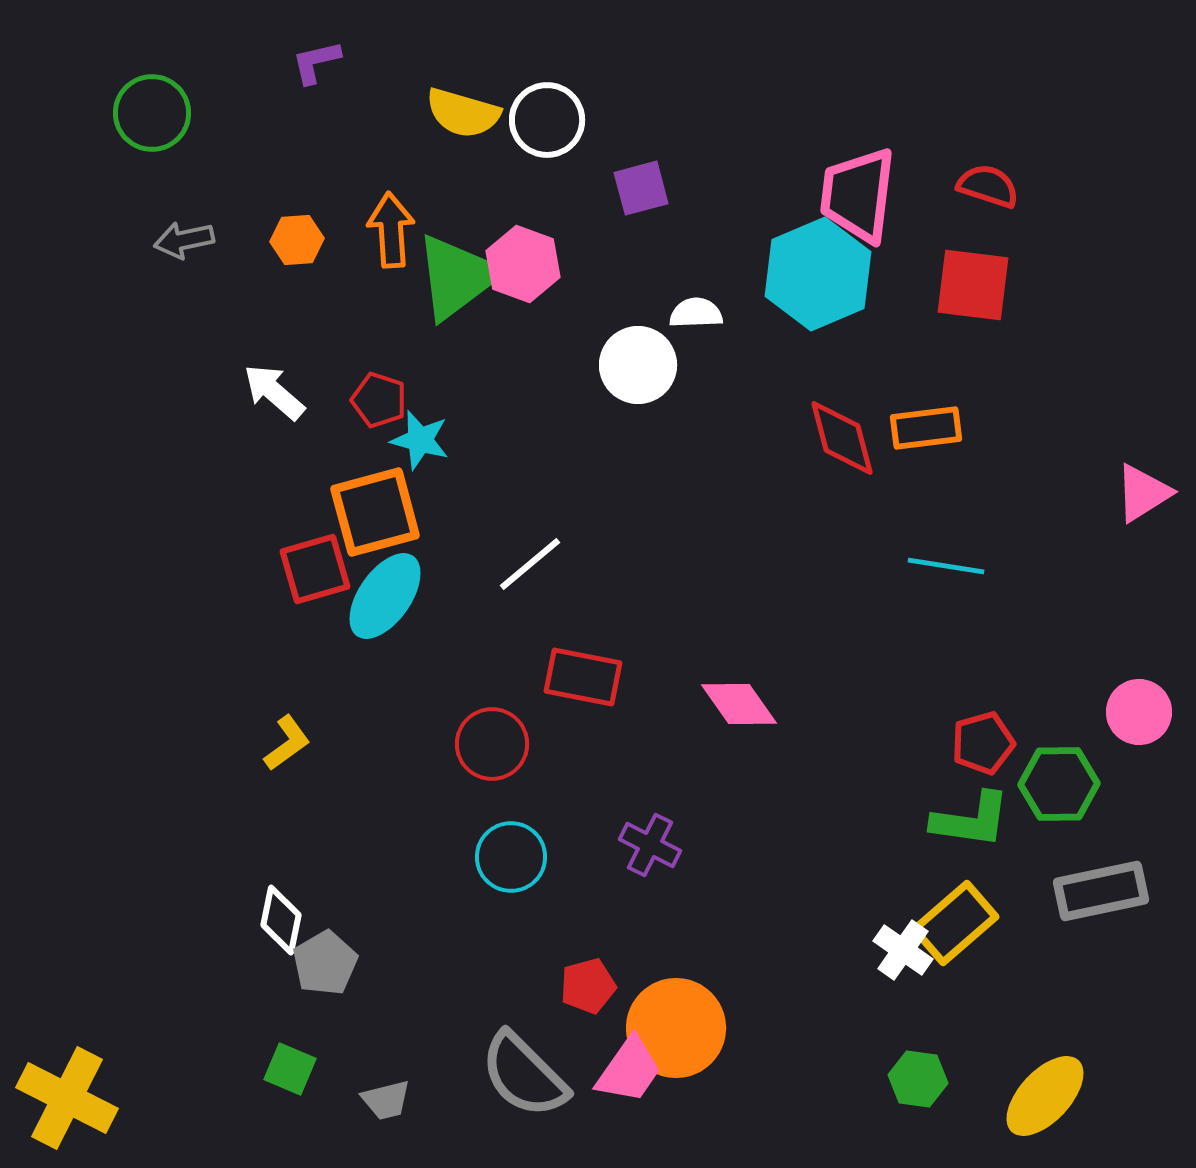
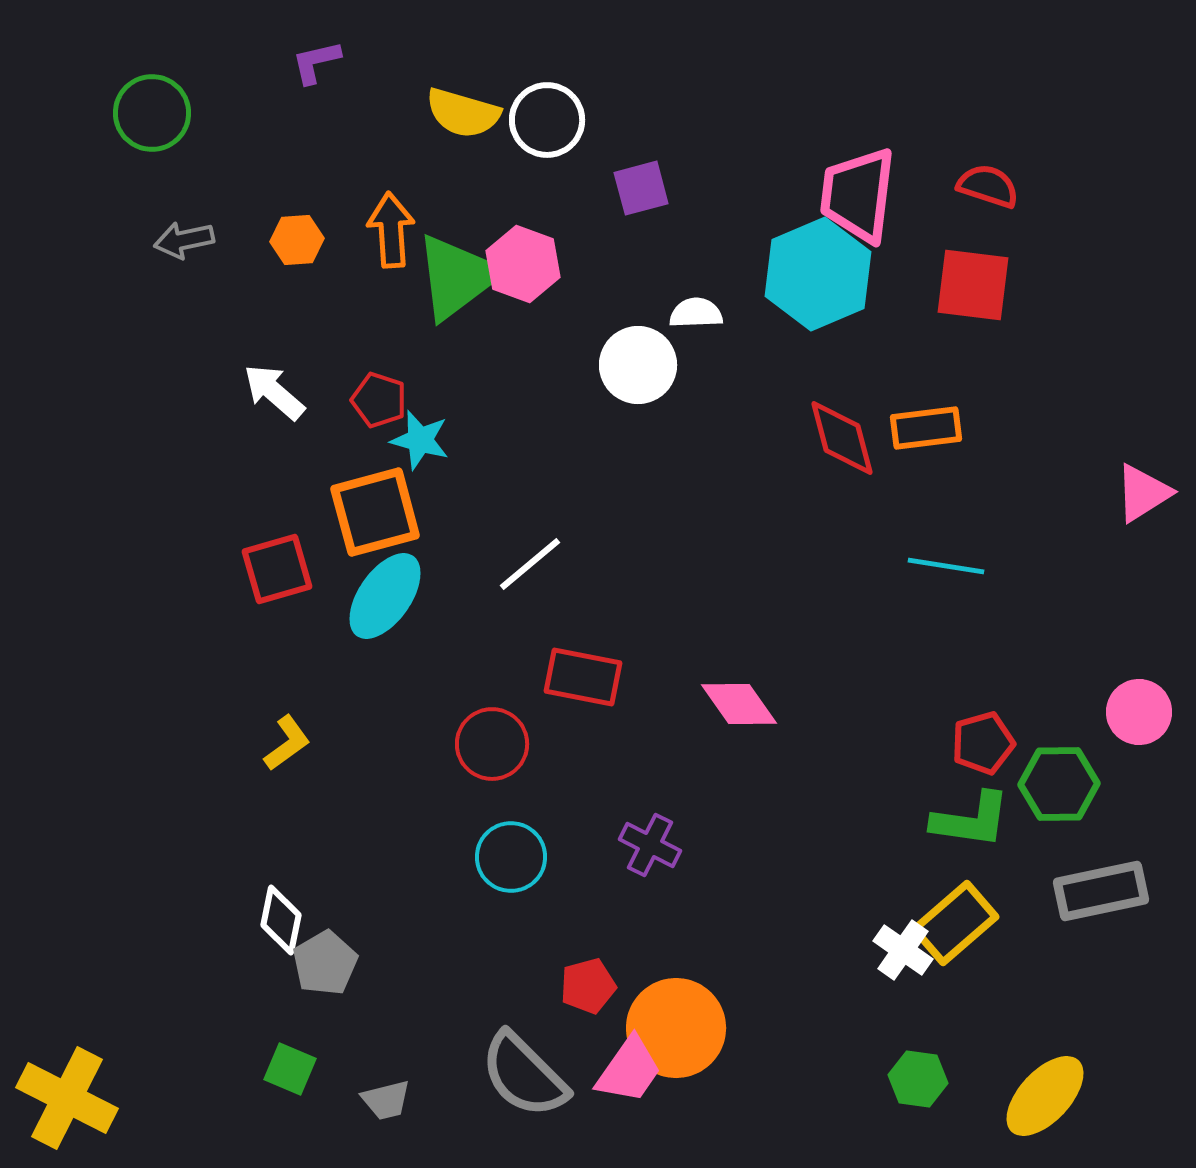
red square at (315, 569): moved 38 px left
